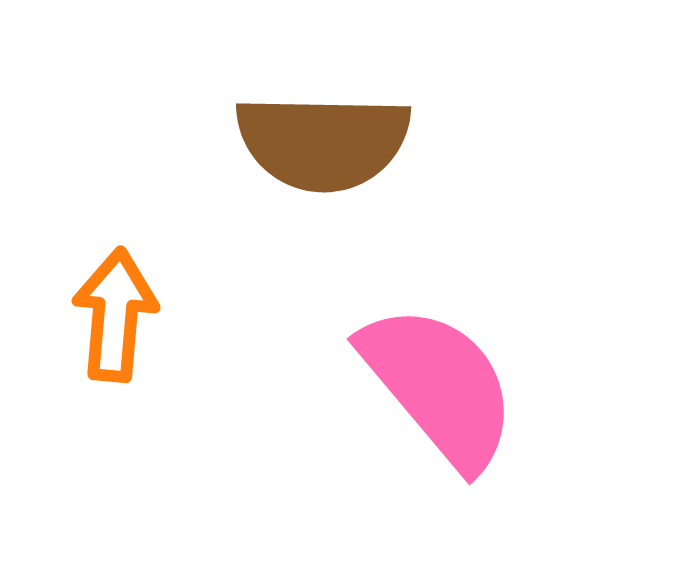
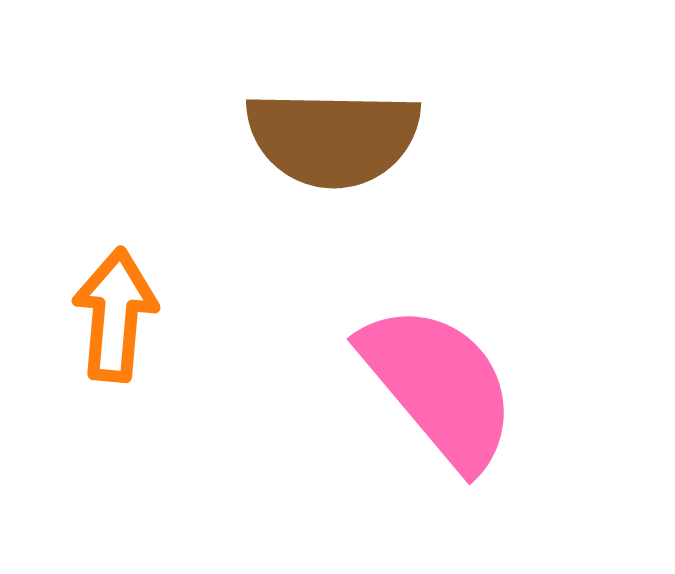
brown semicircle: moved 10 px right, 4 px up
